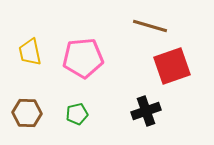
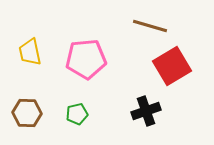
pink pentagon: moved 3 px right, 1 px down
red square: rotated 12 degrees counterclockwise
